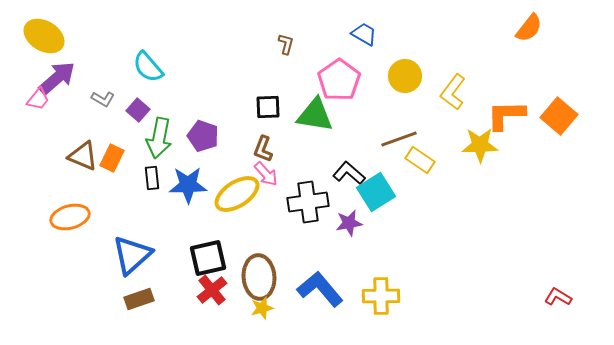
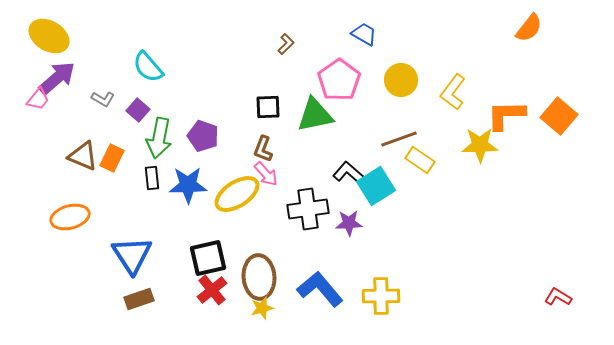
yellow ellipse at (44, 36): moved 5 px right
brown L-shape at (286, 44): rotated 30 degrees clockwise
yellow circle at (405, 76): moved 4 px left, 4 px down
green triangle at (315, 115): rotated 21 degrees counterclockwise
cyan square at (376, 192): moved 6 px up
black cross at (308, 202): moved 7 px down
purple star at (349, 223): rotated 8 degrees clockwise
blue triangle at (132, 255): rotated 21 degrees counterclockwise
